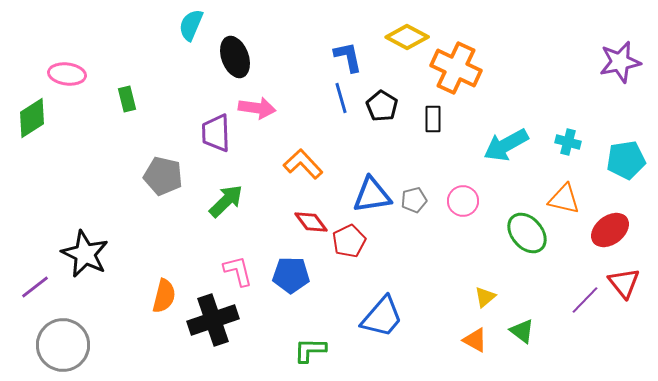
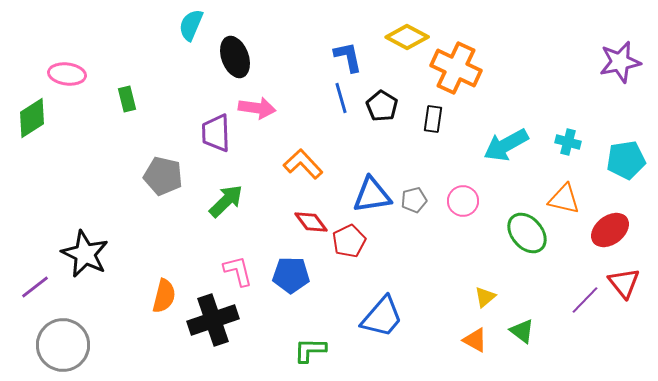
black rectangle at (433, 119): rotated 8 degrees clockwise
